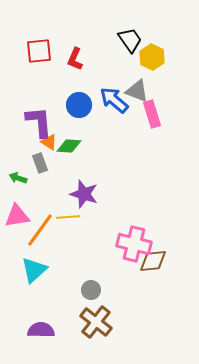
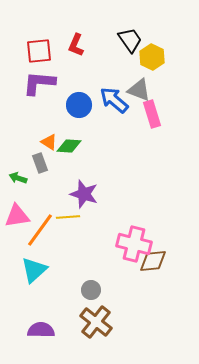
red L-shape: moved 1 px right, 14 px up
gray triangle: moved 2 px right, 1 px up
purple L-shape: moved 39 px up; rotated 80 degrees counterclockwise
